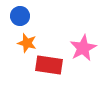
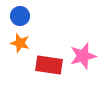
orange star: moved 7 px left
pink star: moved 8 px down; rotated 12 degrees clockwise
